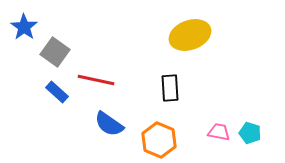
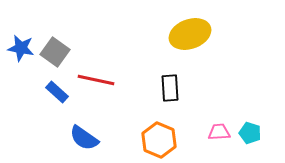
blue star: moved 3 px left, 21 px down; rotated 24 degrees counterclockwise
yellow ellipse: moved 1 px up
blue semicircle: moved 25 px left, 14 px down
pink trapezoid: rotated 15 degrees counterclockwise
